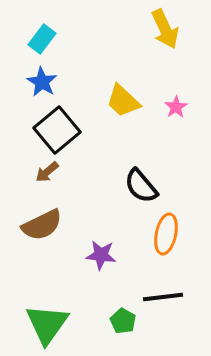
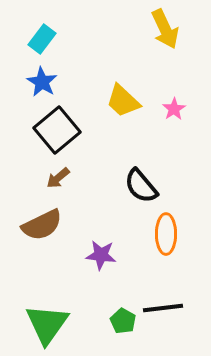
pink star: moved 2 px left, 2 px down
brown arrow: moved 11 px right, 6 px down
orange ellipse: rotated 12 degrees counterclockwise
black line: moved 11 px down
